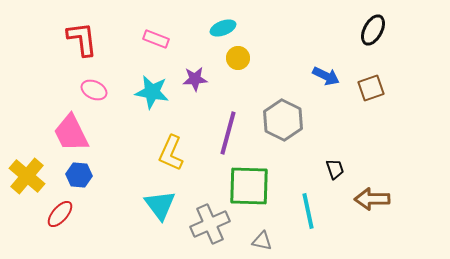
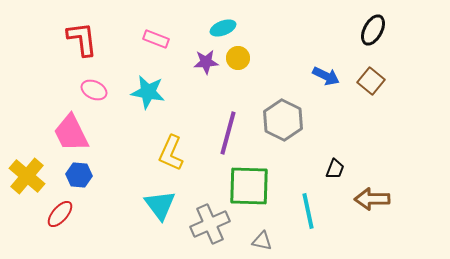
purple star: moved 11 px right, 17 px up
brown square: moved 7 px up; rotated 32 degrees counterclockwise
cyan star: moved 4 px left
black trapezoid: rotated 40 degrees clockwise
